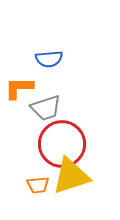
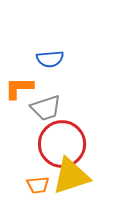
blue semicircle: moved 1 px right
